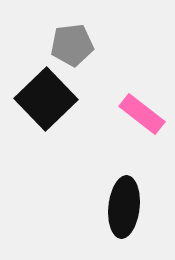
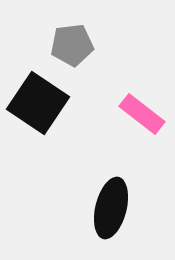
black square: moved 8 px left, 4 px down; rotated 12 degrees counterclockwise
black ellipse: moved 13 px left, 1 px down; rotated 8 degrees clockwise
